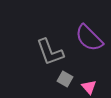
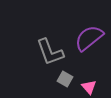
purple semicircle: rotated 96 degrees clockwise
